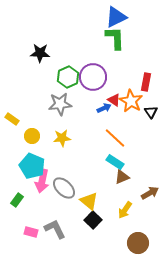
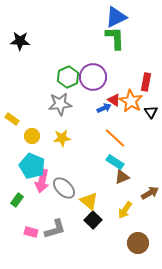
black star: moved 20 px left, 12 px up
gray L-shape: rotated 100 degrees clockwise
